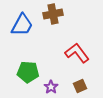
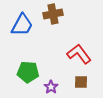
red L-shape: moved 2 px right, 1 px down
brown square: moved 1 px right, 4 px up; rotated 24 degrees clockwise
